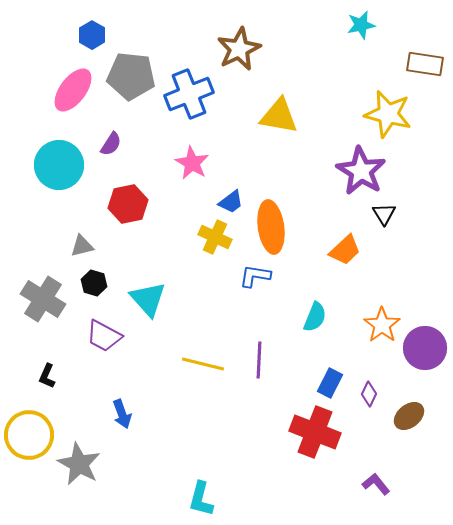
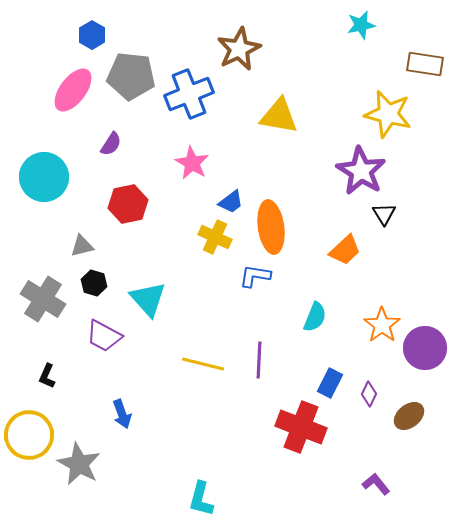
cyan circle: moved 15 px left, 12 px down
red cross: moved 14 px left, 5 px up
